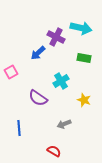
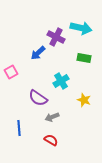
gray arrow: moved 12 px left, 7 px up
red semicircle: moved 3 px left, 11 px up
